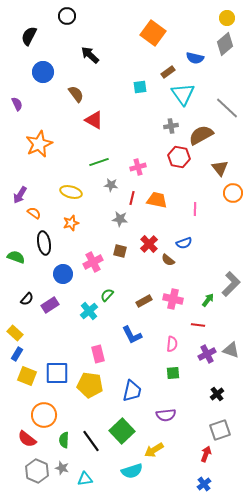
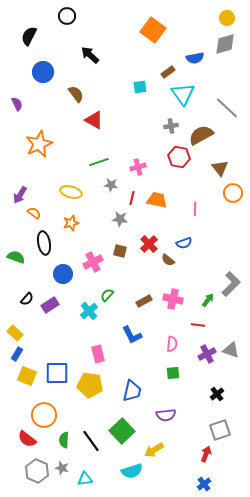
orange square at (153, 33): moved 3 px up
gray diamond at (225, 44): rotated 25 degrees clockwise
blue semicircle at (195, 58): rotated 24 degrees counterclockwise
